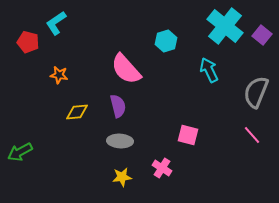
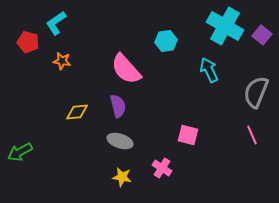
cyan cross: rotated 9 degrees counterclockwise
cyan hexagon: rotated 10 degrees clockwise
orange star: moved 3 px right, 14 px up
pink line: rotated 18 degrees clockwise
gray ellipse: rotated 15 degrees clockwise
yellow star: rotated 18 degrees clockwise
